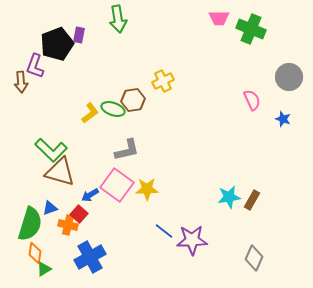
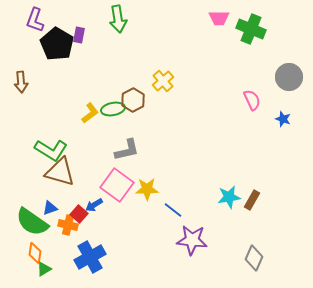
black pentagon: rotated 20 degrees counterclockwise
purple L-shape: moved 46 px up
yellow cross: rotated 15 degrees counterclockwise
brown hexagon: rotated 20 degrees counterclockwise
green ellipse: rotated 30 degrees counterclockwise
green L-shape: rotated 12 degrees counterclockwise
blue arrow: moved 4 px right, 10 px down
green semicircle: moved 2 px right, 2 px up; rotated 108 degrees clockwise
blue line: moved 9 px right, 21 px up
purple star: rotated 8 degrees clockwise
